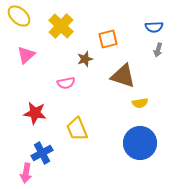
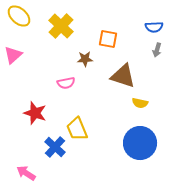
orange square: rotated 24 degrees clockwise
gray arrow: moved 1 px left
pink triangle: moved 13 px left
brown star: rotated 14 degrees clockwise
yellow semicircle: rotated 21 degrees clockwise
red star: rotated 10 degrees clockwise
blue cross: moved 13 px right, 6 px up; rotated 20 degrees counterclockwise
pink arrow: rotated 114 degrees clockwise
